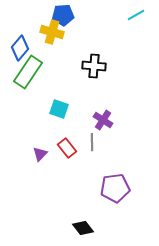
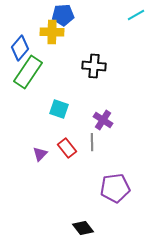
yellow cross: rotated 15 degrees counterclockwise
